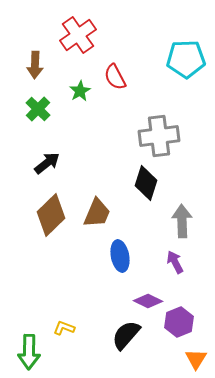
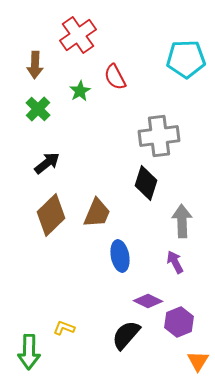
orange triangle: moved 2 px right, 2 px down
